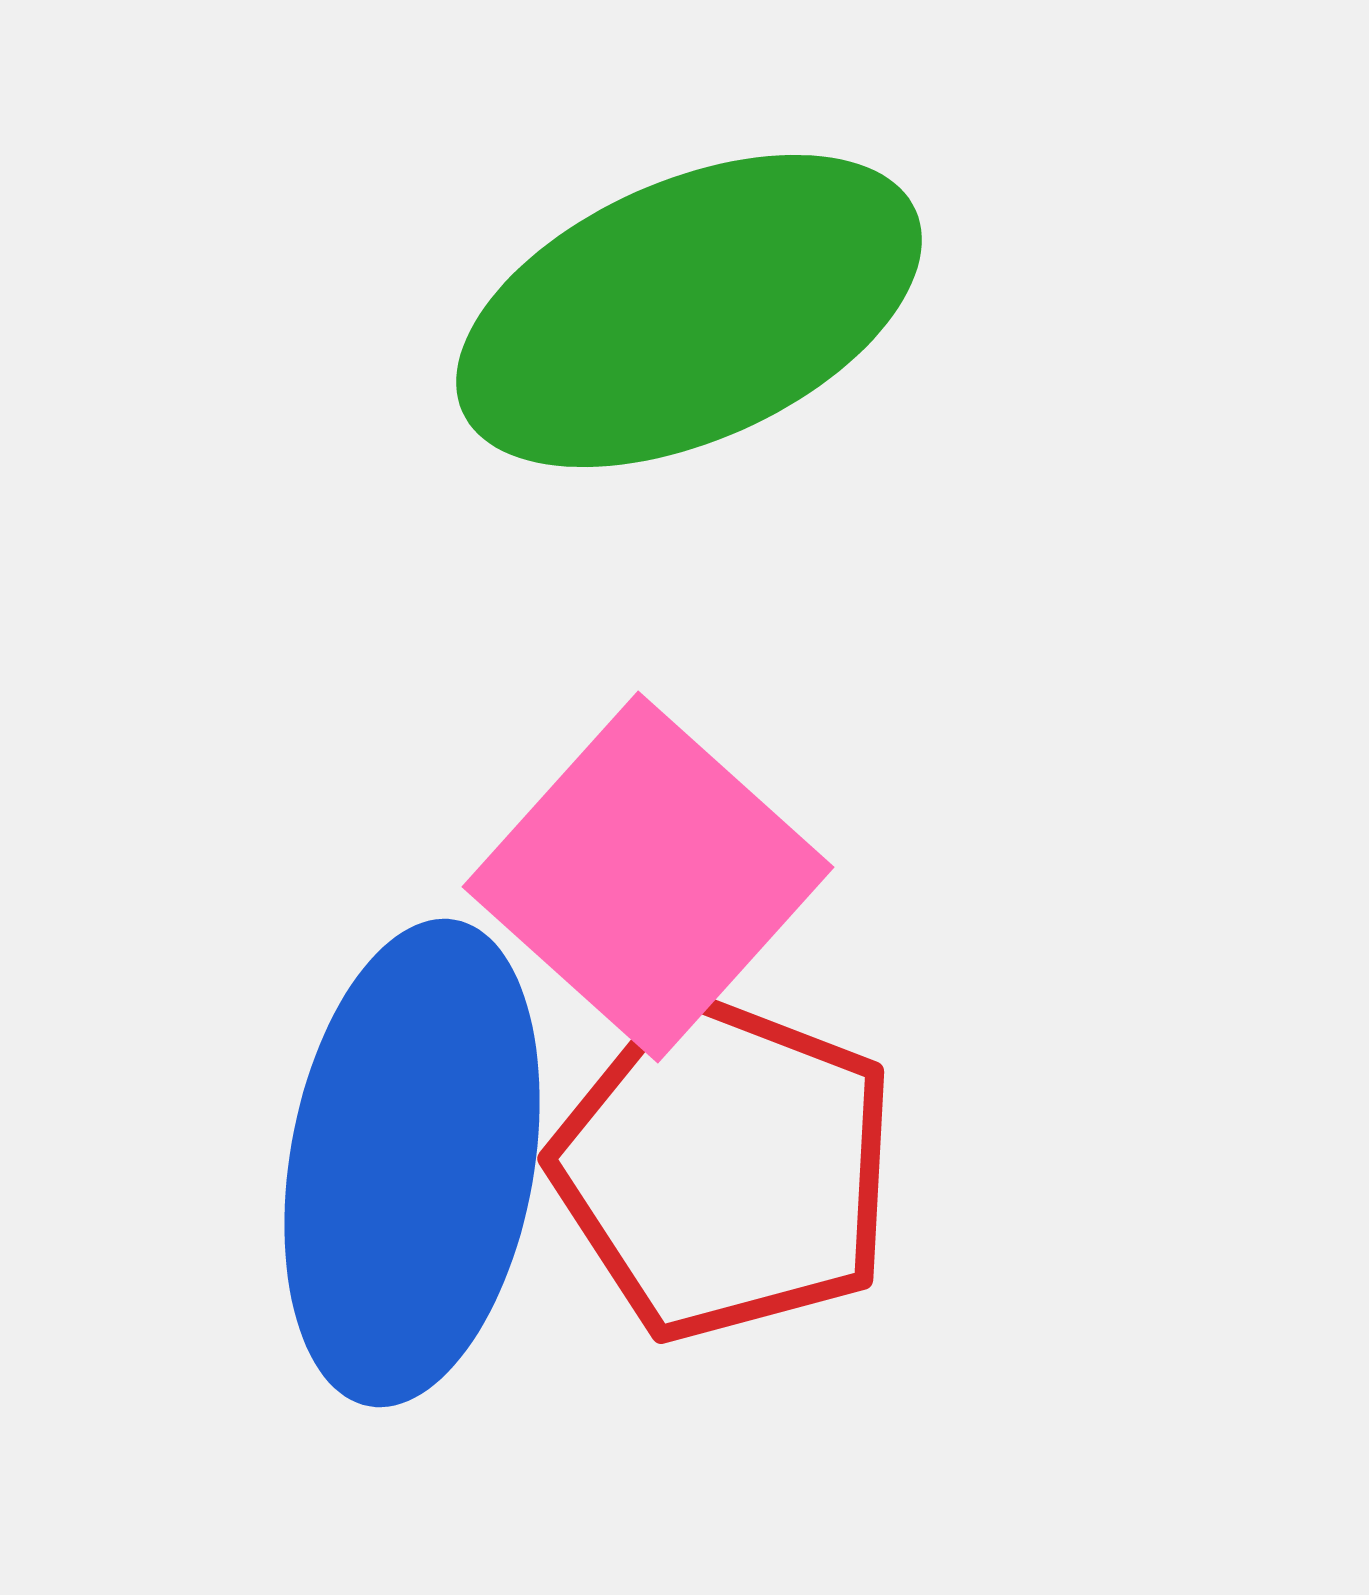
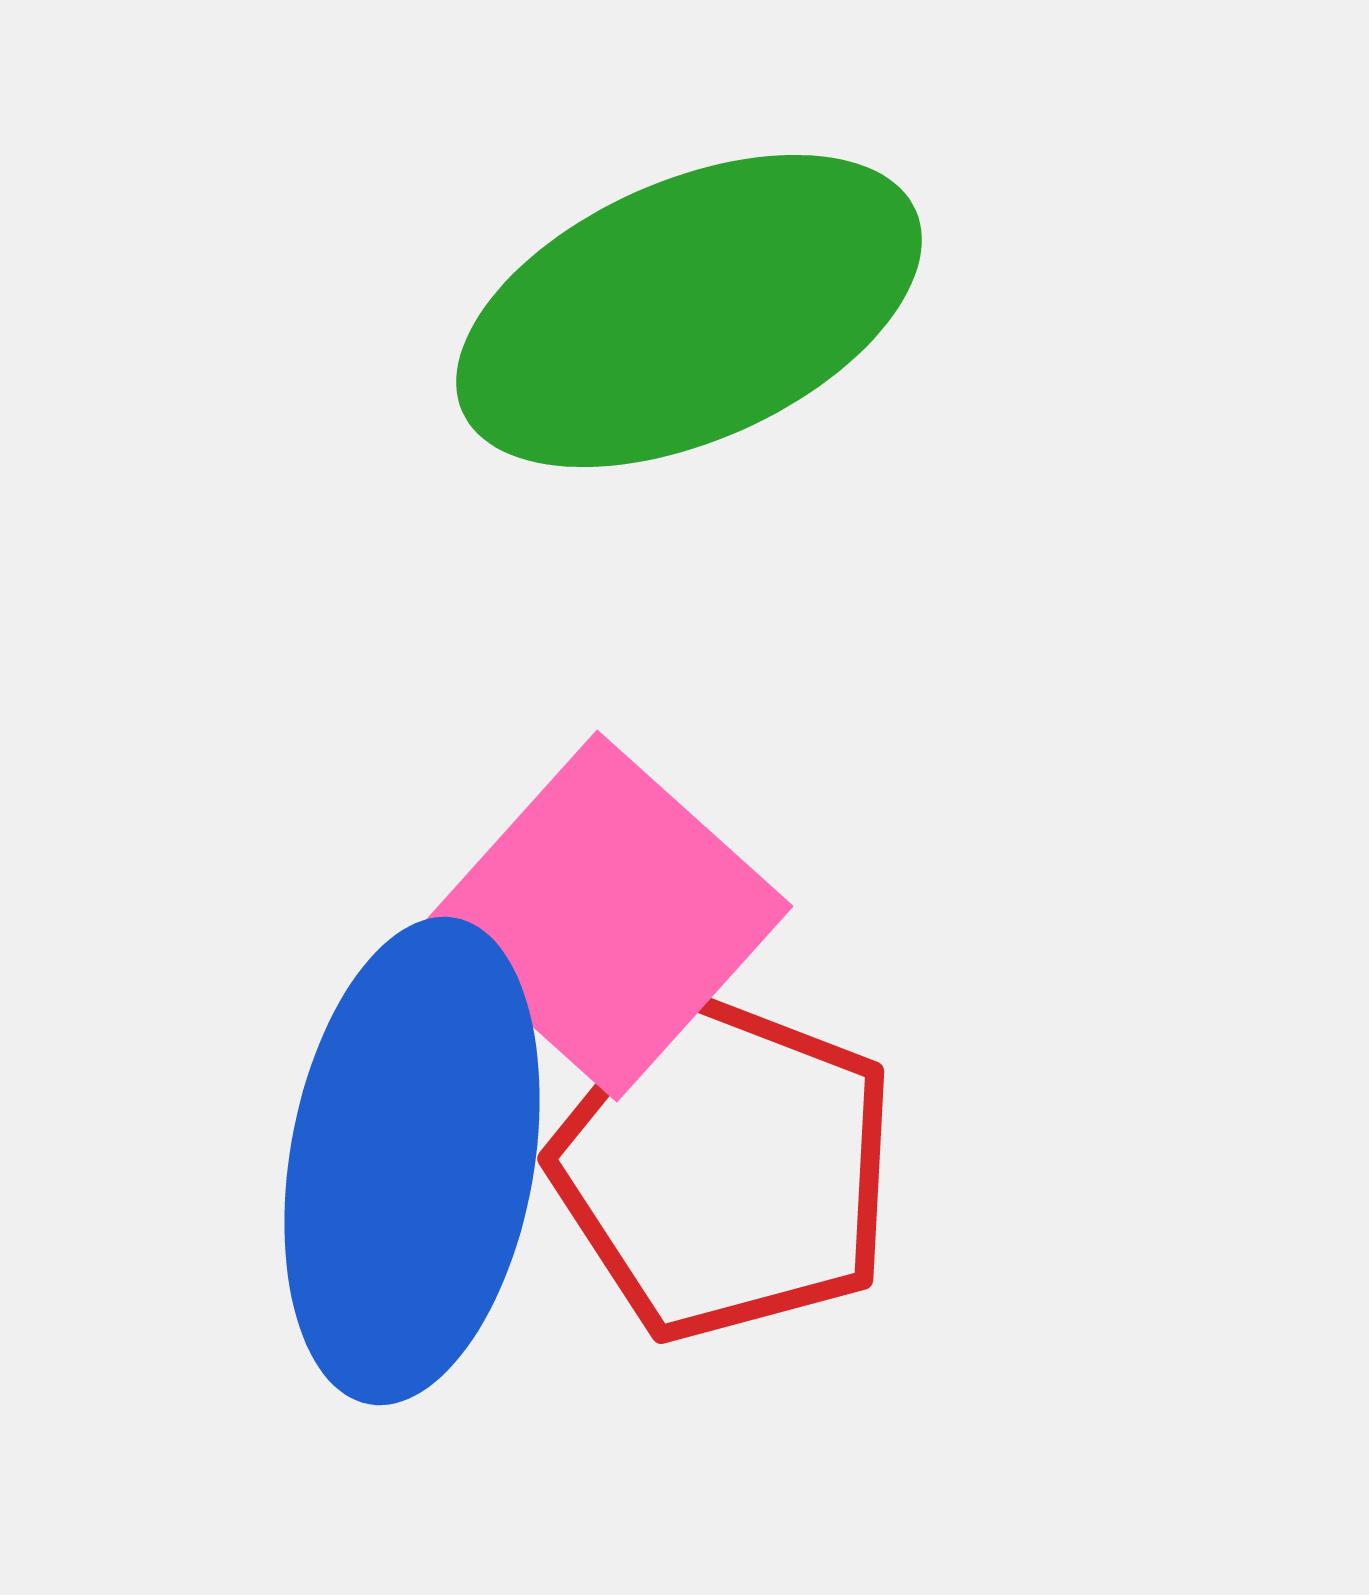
pink square: moved 41 px left, 39 px down
blue ellipse: moved 2 px up
